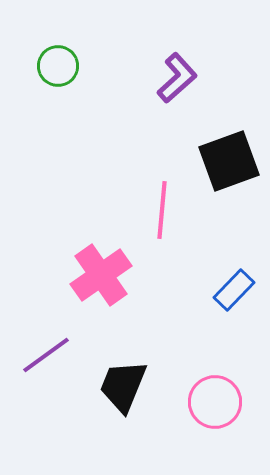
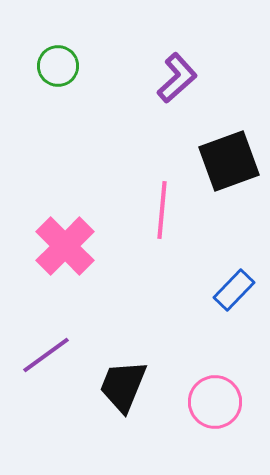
pink cross: moved 36 px left, 29 px up; rotated 10 degrees counterclockwise
